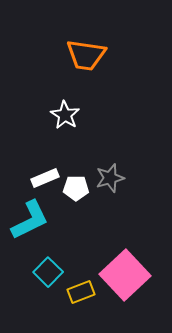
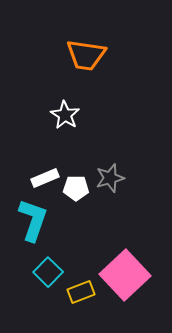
cyan L-shape: moved 3 px right; rotated 45 degrees counterclockwise
